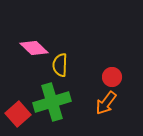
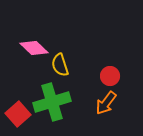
yellow semicircle: rotated 20 degrees counterclockwise
red circle: moved 2 px left, 1 px up
